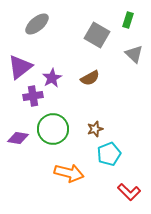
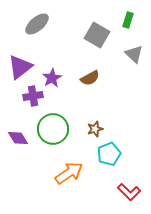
purple diamond: rotated 50 degrees clockwise
orange arrow: rotated 48 degrees counterclockwise
